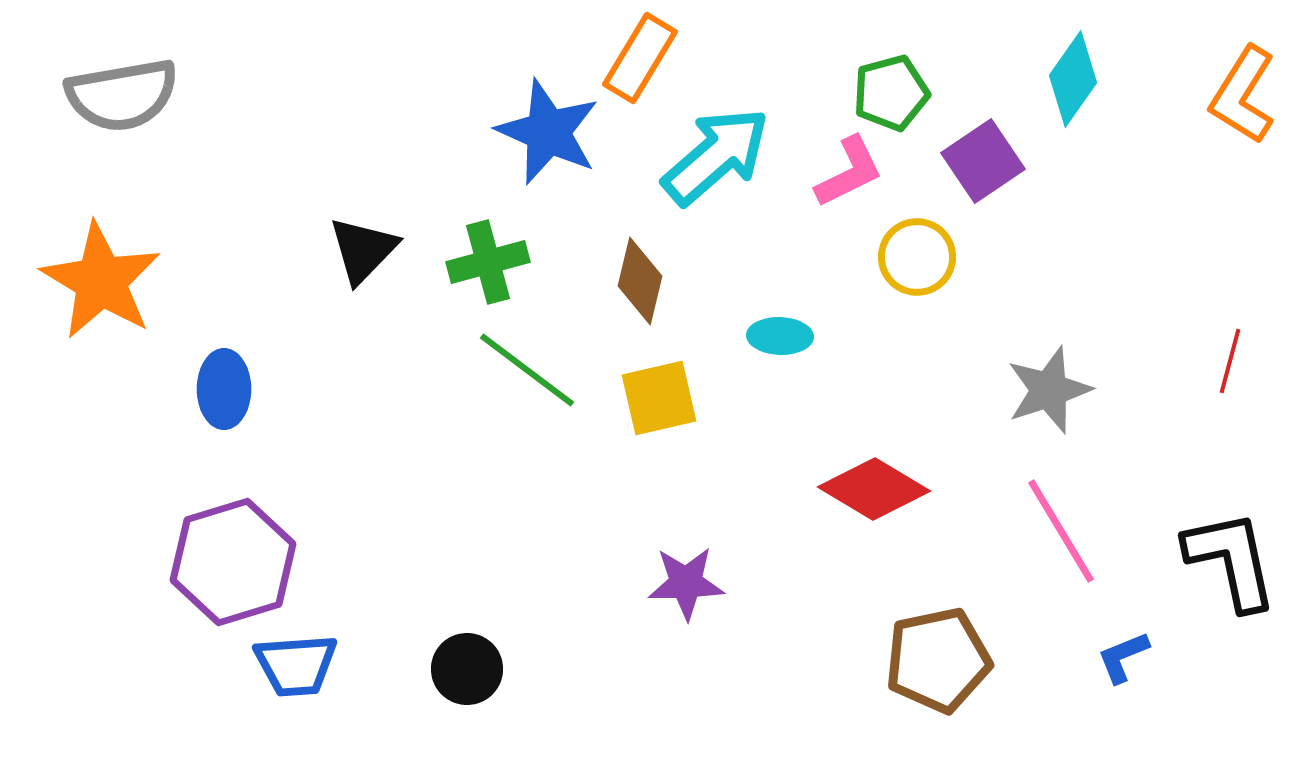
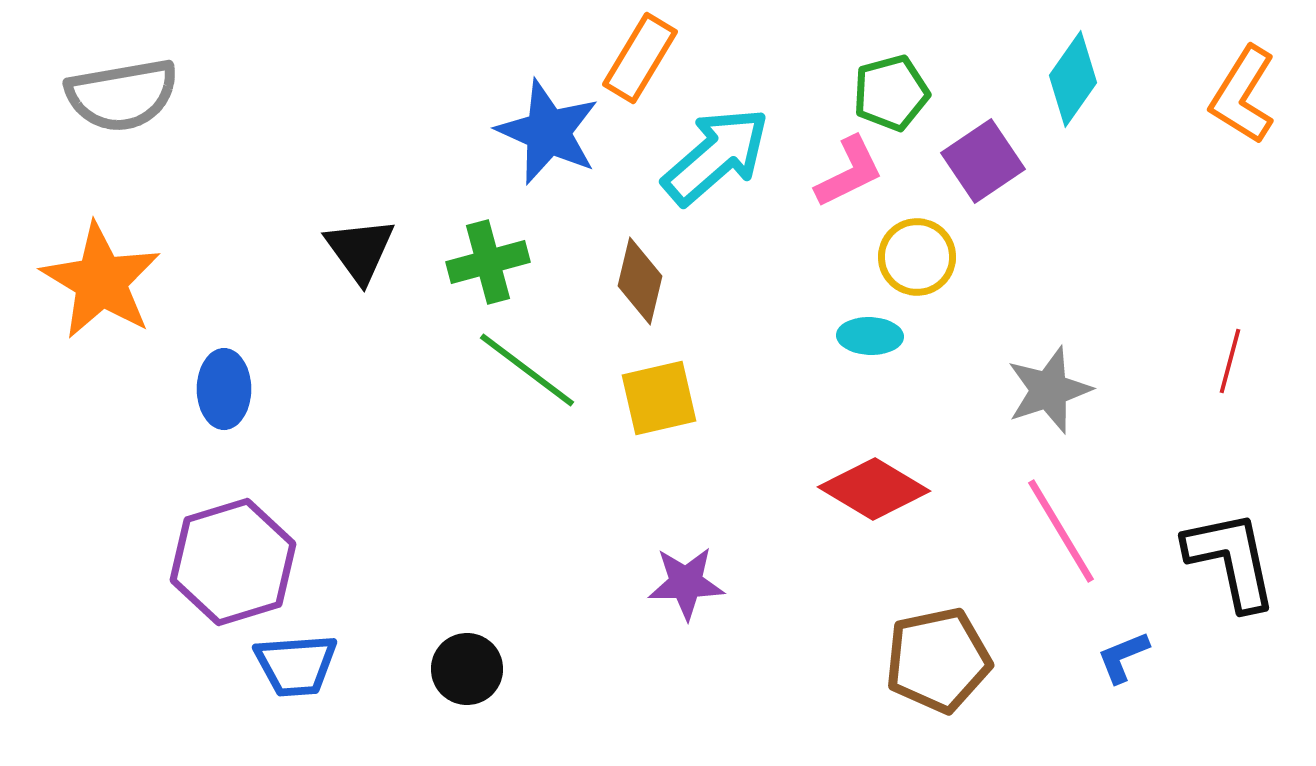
black triangle: moved 3 px left; rotated 20 degrees counterclockwise
cyan ellipse: moved 90 px right
